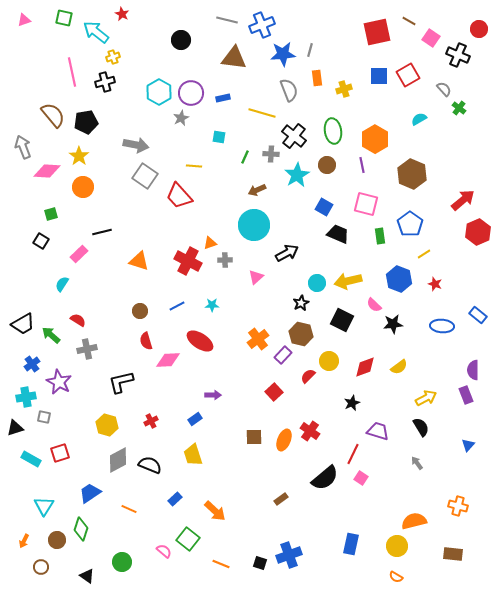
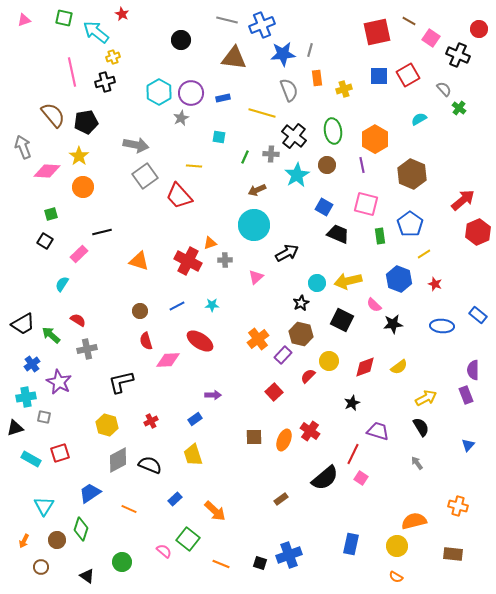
gray square at (145, 176): rotated 20 degrees clockwise
black square at (41, 241): moved 4 px right
